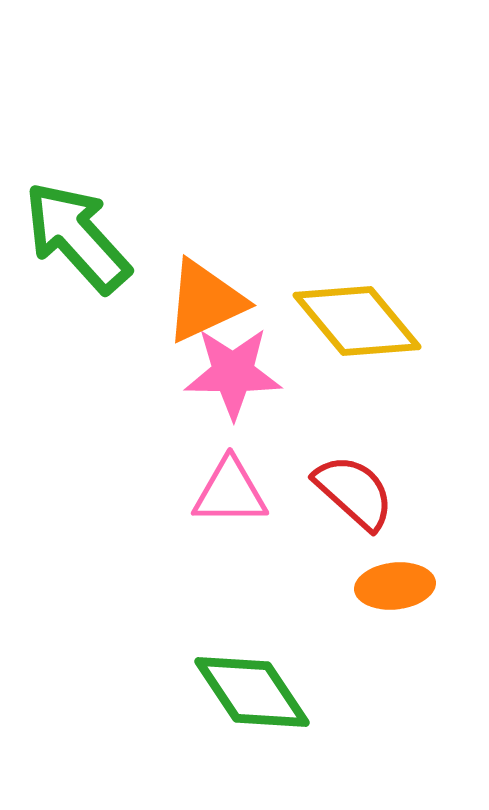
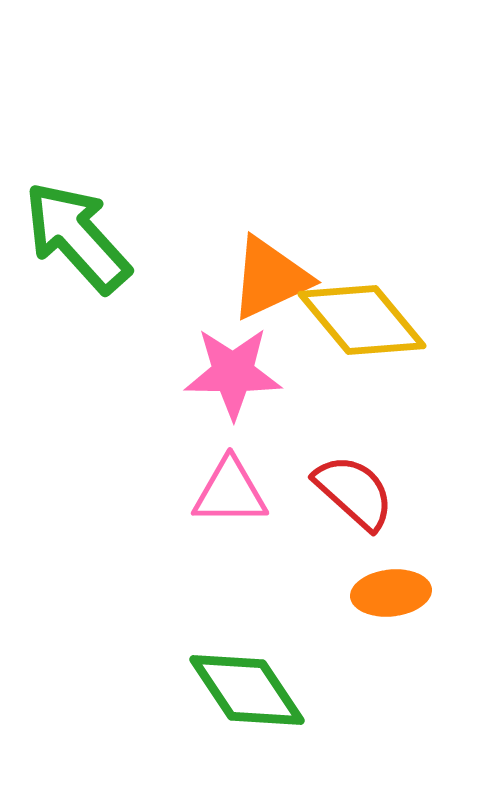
orange triangle: moved 65 px right, 23 px up
yellow diamond: moved 5 px right, 1 px up
orange ellipse: moved 4 px left, 7 px down
green diamond: moved 5 px left, 2 px up
